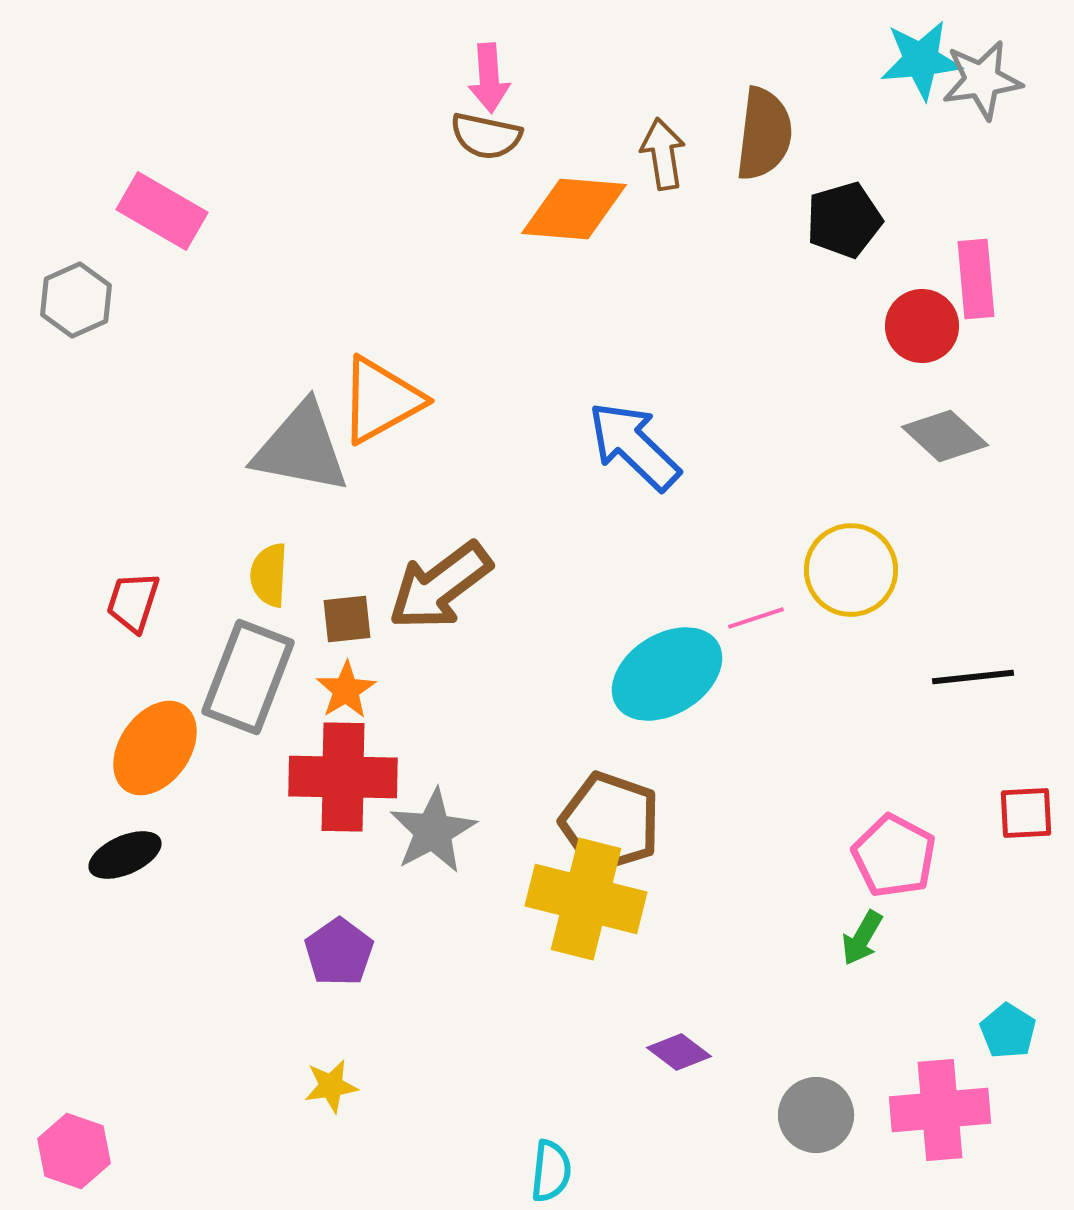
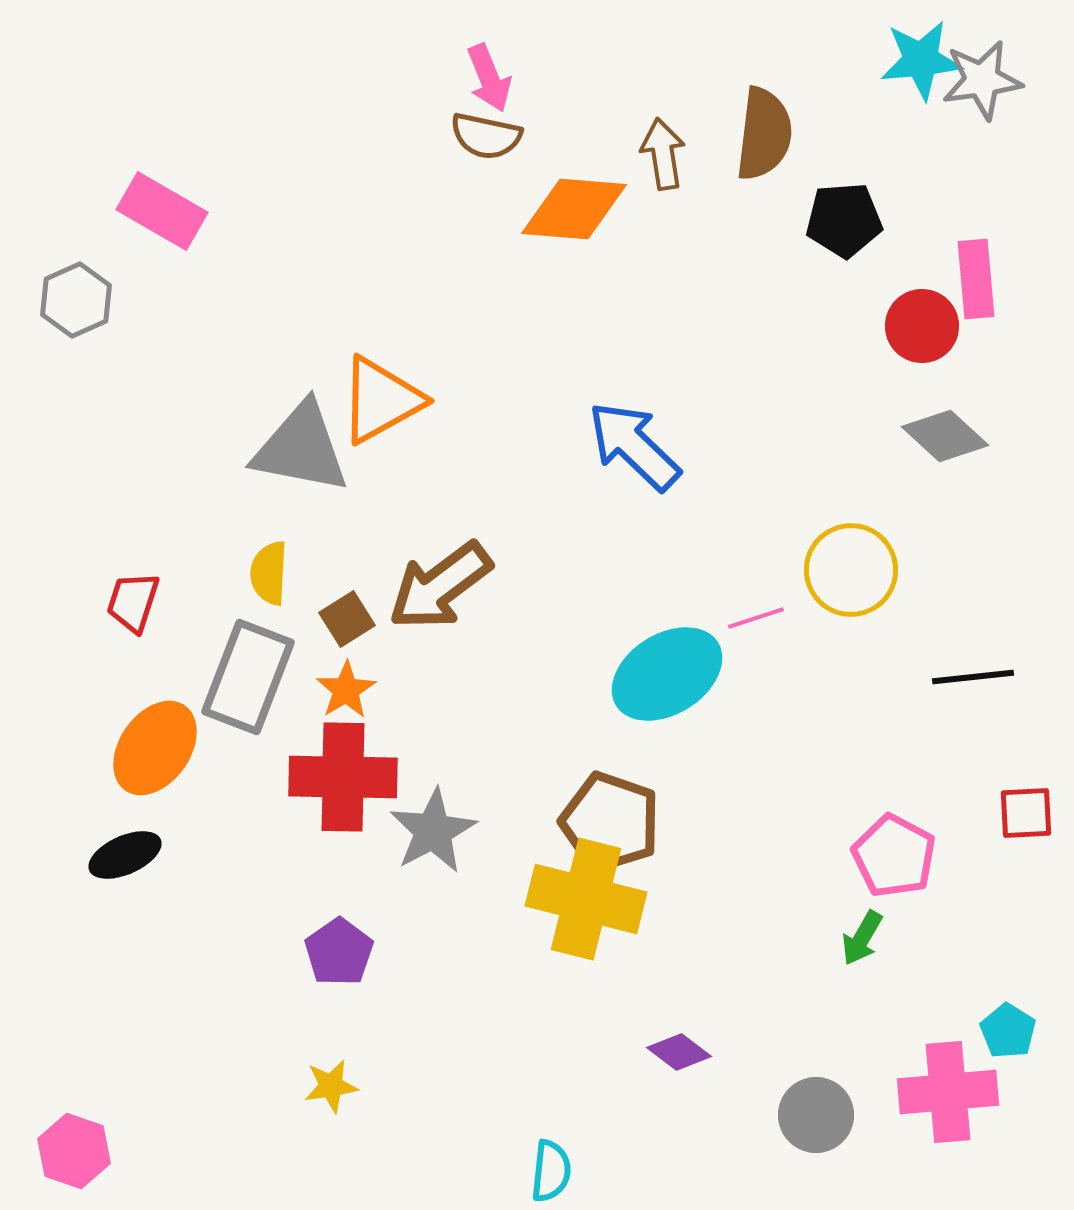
pink arrow at (489, 78): rotated 18 degrees counterclockwise
black pentagon at (844, 220): rotated 12 degrees clockwise
yellow semicircle at (269, 575): moved 2 px up
brown square at (347, 619): rotated 26 degrees counterclockwise
pink cross at (940, 1110): moved 8 px right, 18 px up
